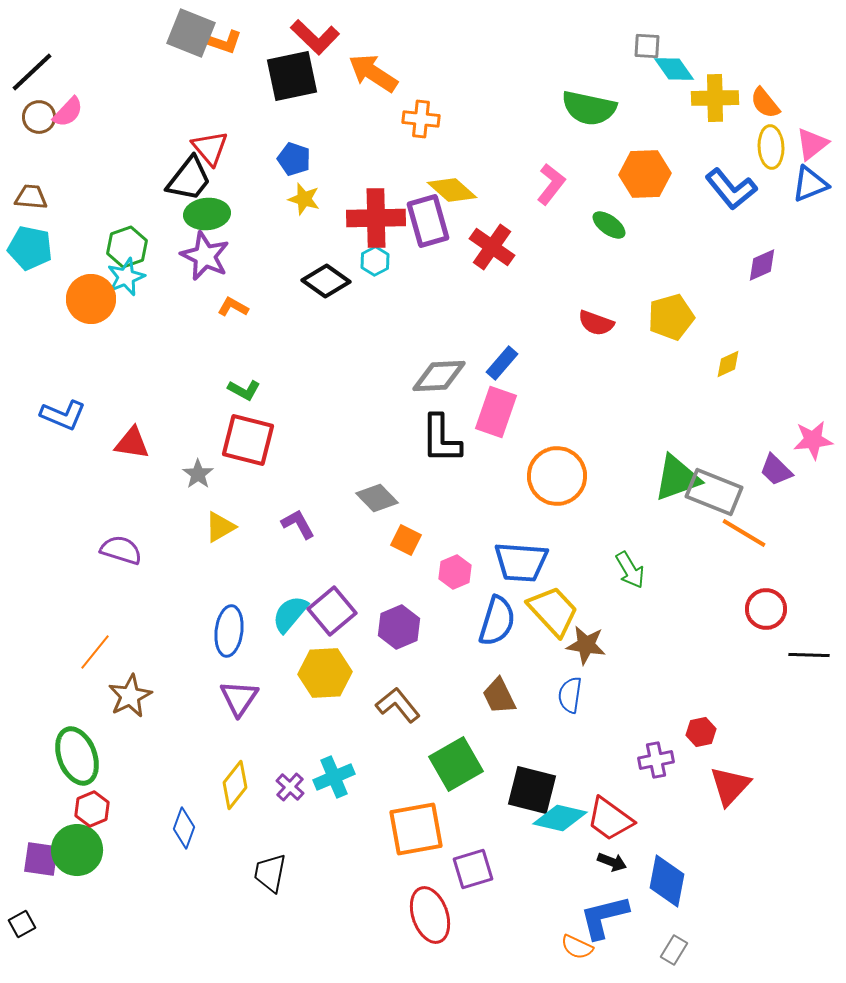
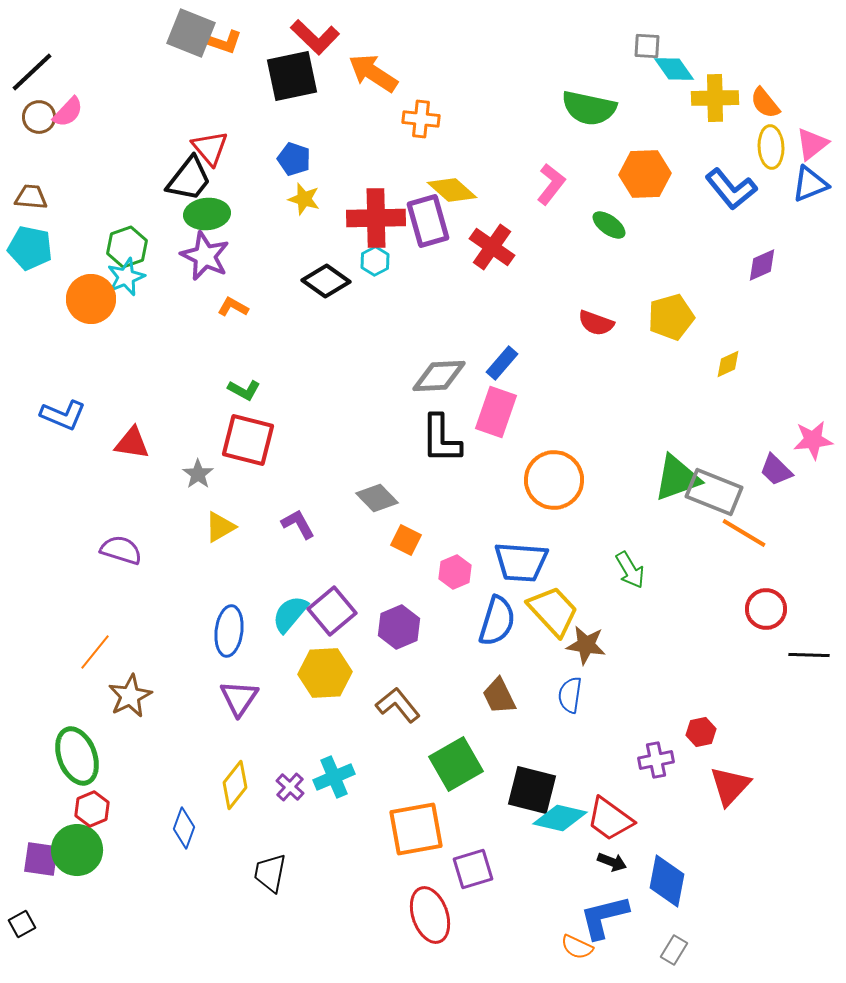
orange circle at (557, 476): moved 3 px left, 4 px down
